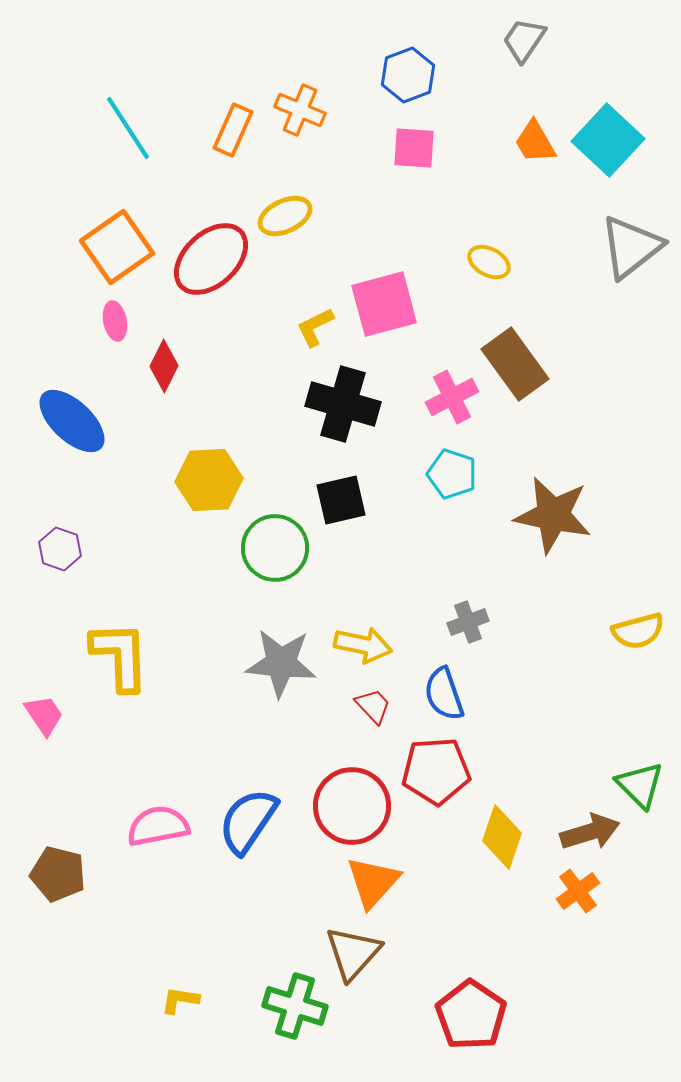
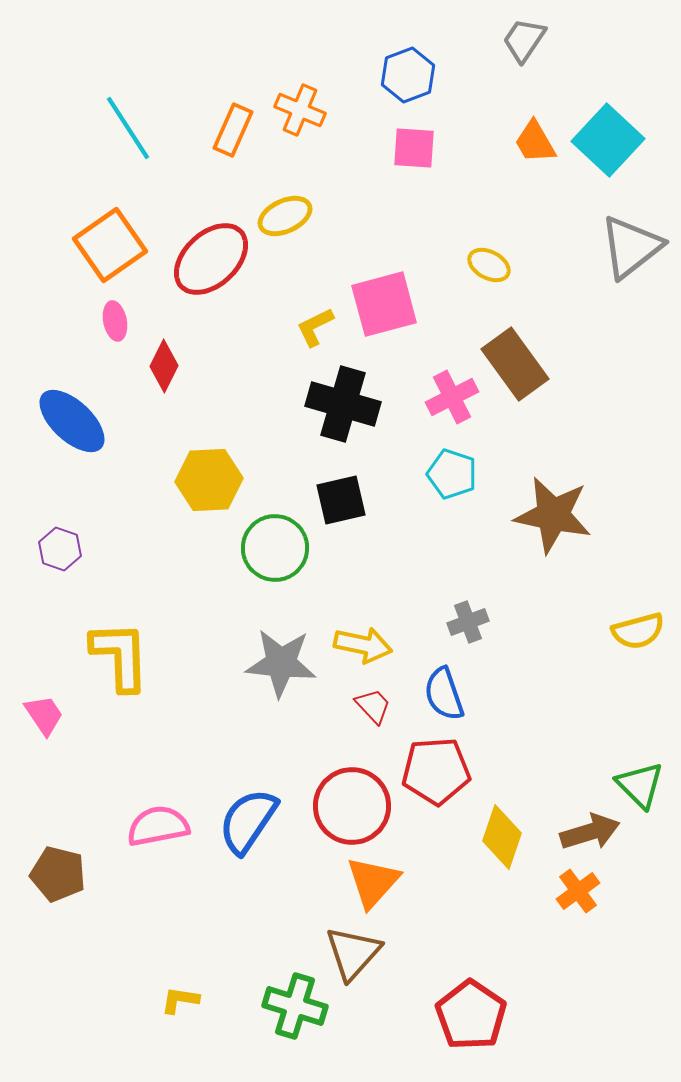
orange square at (117, 247): moved 7 px left, 2 px up
yellow ellipse at (489, 262): moved 3 px down
